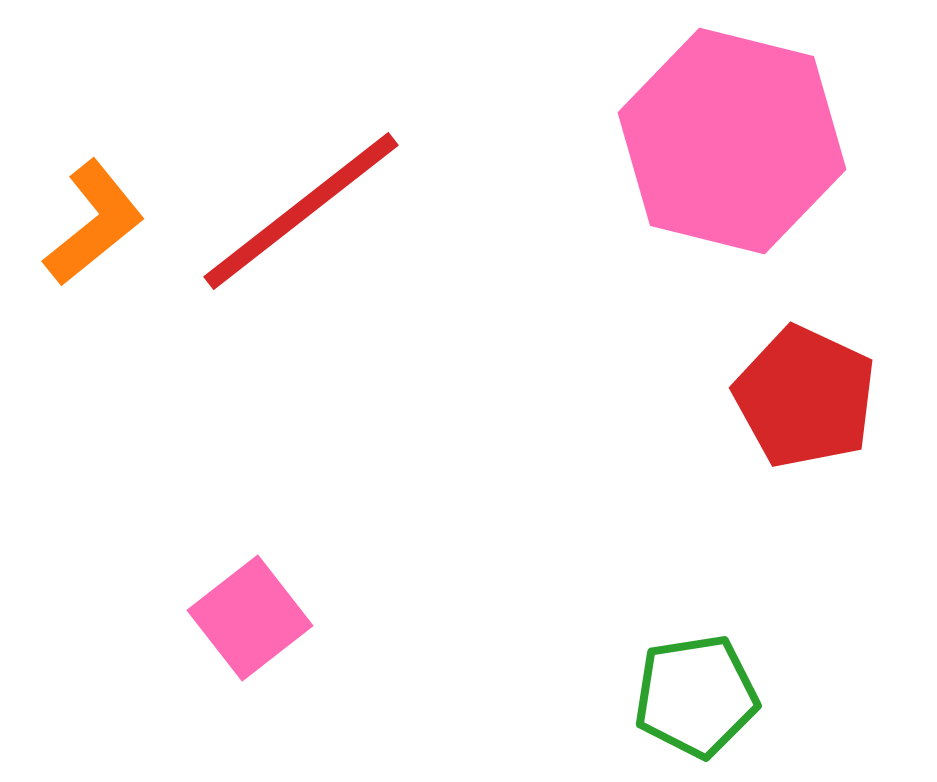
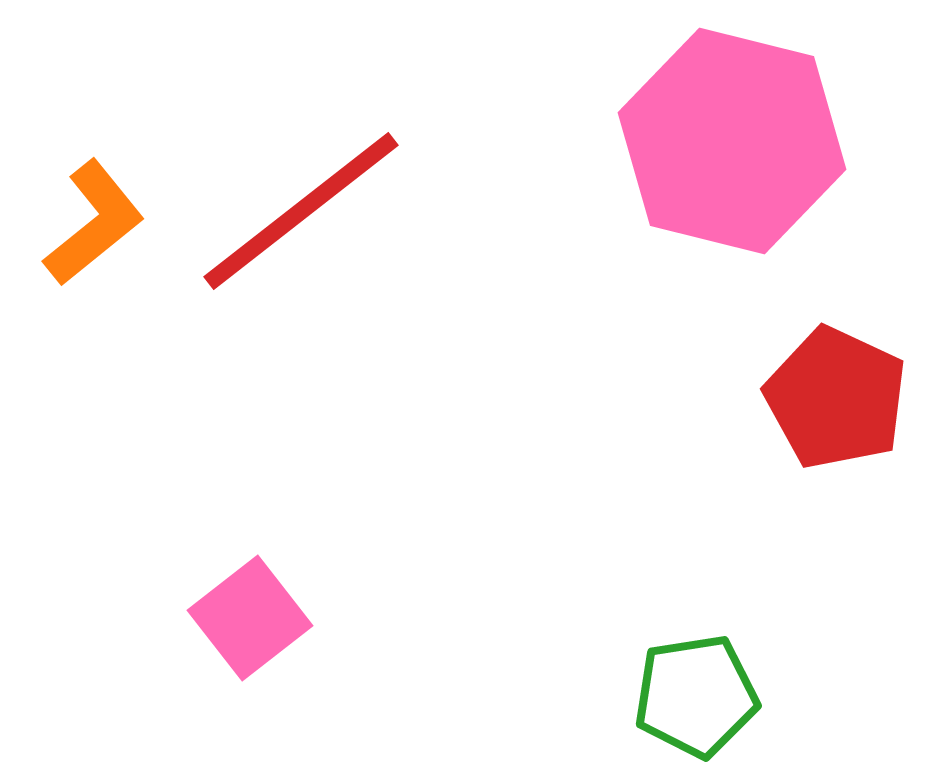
red pentagon: moved 31 px right, 1 px down
